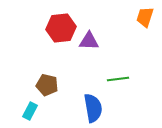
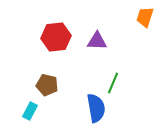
red hexagon: moved 5 px left, 9 px down
purple triangle: moved 8 px right
green line: moved 5 px left, 4 px down; rotated 60 degrees counterclockwise
blue semicircle: moved 3 px right
